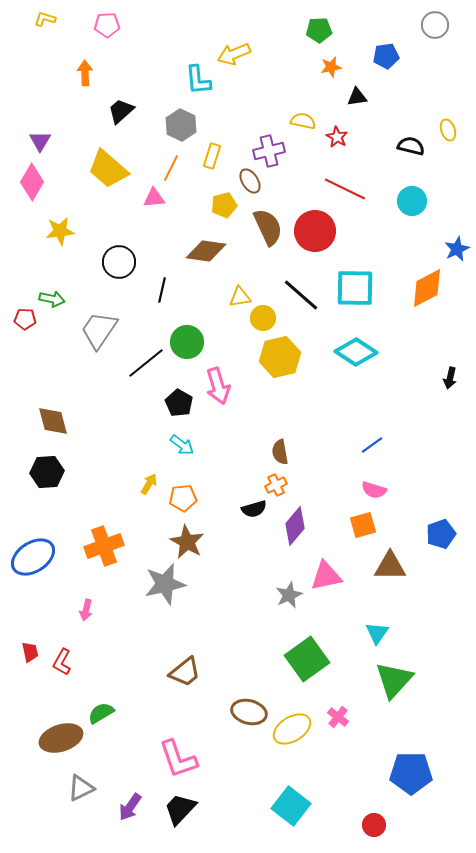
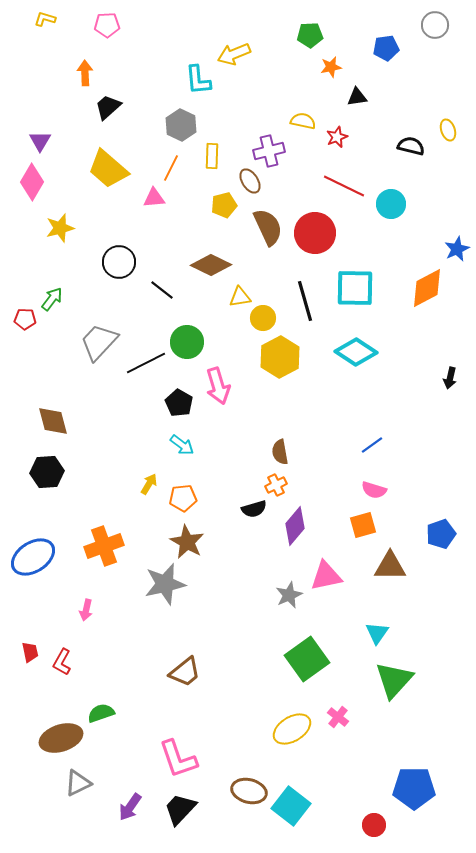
green pentagon at (319, 30): moved 9 px left, 5 px down
blue pentagon at (386, 56): moved 8 px up
black trapezoid at (121, 111): moved 13 px left, 4 px up
red star at (337, 137): rotated 20 degrees clockwise
yellow rectangle at (212, 156): rotated 15 degrees counterclockwise
red line at (345, 189): moved 1 px left, 3 px up
cyan circle at (412, 201): moved 21 px left, 3 px down
yellow star at (60, 231): moved 3 px up; rotated 8 degrees counterclockwise
red circle at (315, 231): moved 2 px down
brown diamond at (206, 251): moved 5 px right, 14 px down; rotated 18 degrees clockwise
black line at (162, 290): rotated 65 degrees counterclockwise
black line at (301, 295): moved 4 px right, 6 px down; rotated 33 degrees clockwise
green arrow at (52, 299): rotated 65 degrees counterclockwise
gray trapezoid at (99, 330): moved 12 px down; rotated 9 degrees clockwise
yellow hexagon at (280, 357): rotated 15 degrees counterclockwise
black line at (146, 363): rotated 12 degrees clockwise
brown ellipse at (249, 712): moved 79 px down
green semicircle at (101, 713): rotated 12 degrees clockwise
blue pentagon at (411, 773): moved 3 px right, 15 px down
gray triangle at (81, 788): moved 3 px left, 5 px up
